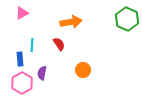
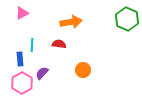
red semicircle: rotated 48 degrees counterclockwise
purple semicircle: rotated 32 degrees clockwise
